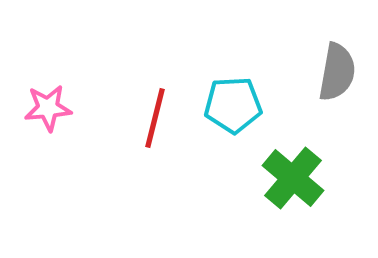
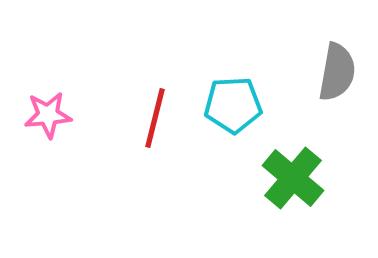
pink star: moved 7 px down
